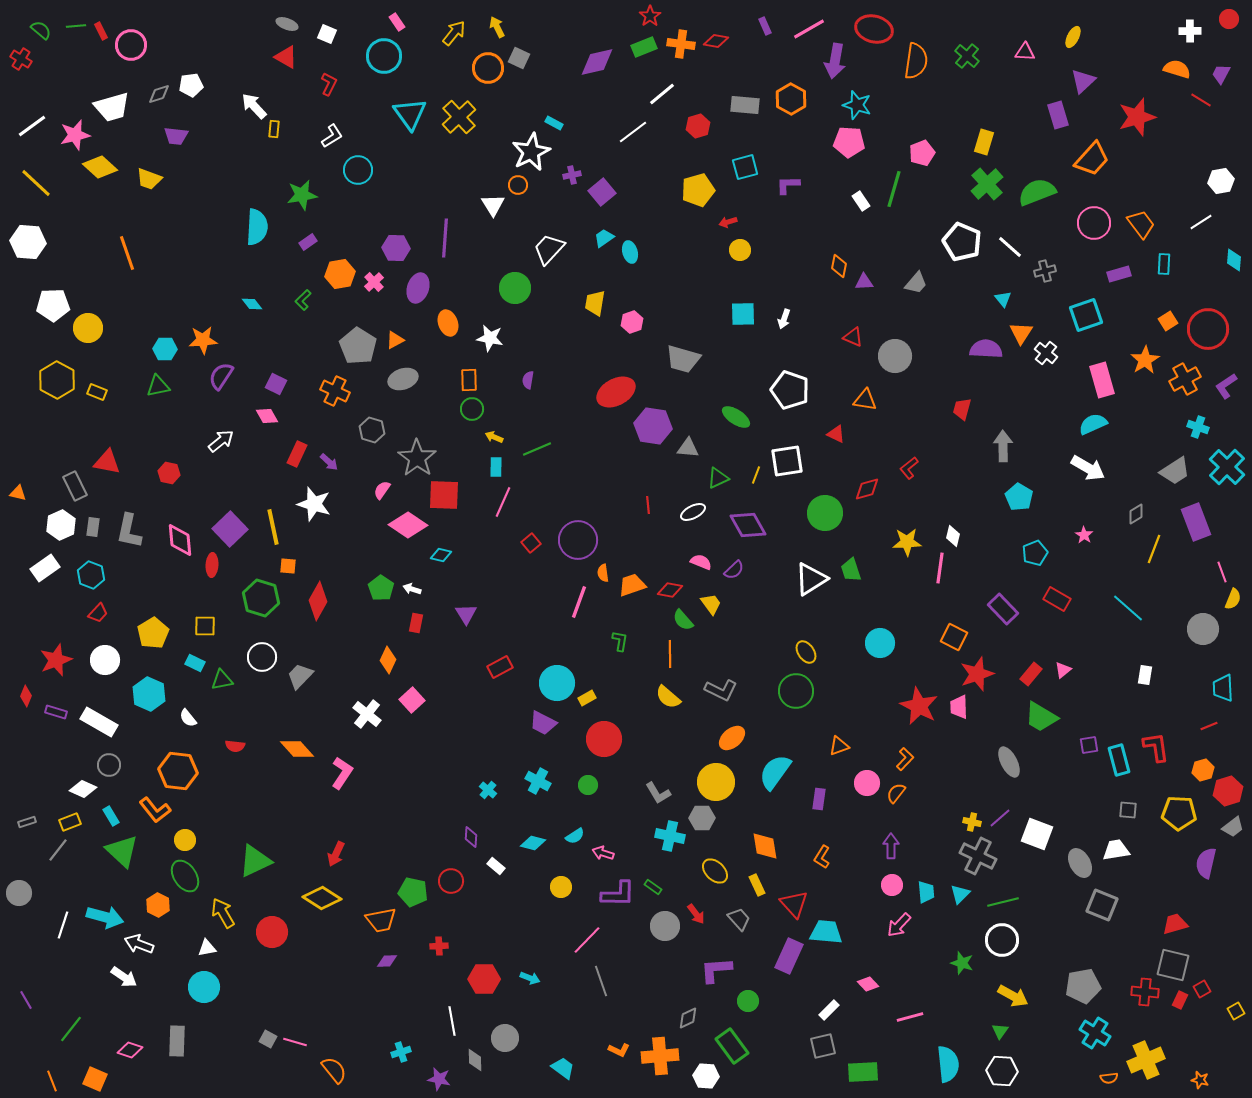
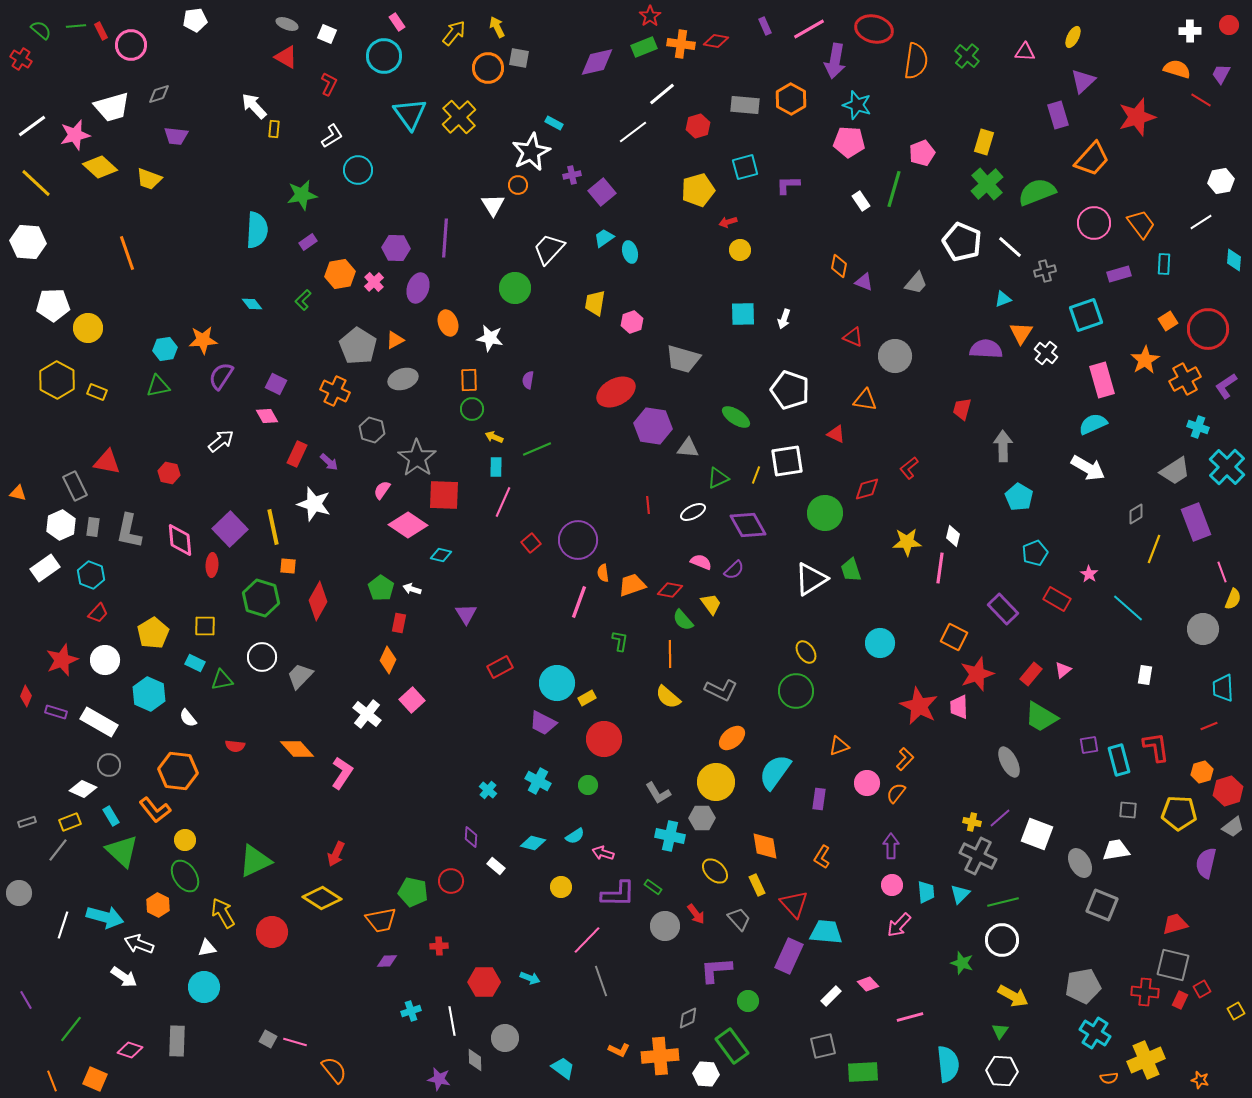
red circle at (1229, 19): moved 6 px down
gray square at (519, 58): rotated 15 degrees counterclockwise
white pentagon at (191, 85): moved 4 px right, 65 px up
cyan semicircle at (257, 227): moved 3 px down
purple triangle at (864, 282): rotated 24 degrees clockwise
cyan triangle at (1003, 299): rotated 48 degrees clockwise
cyan hexagon at (165, 349): rotated 10 degrees counterclockwise
pink star at (1084, 535): moved 5 px right, 39 px down
red rectangle at (416, 623): moved 17 px left
red star at (56, 660): moved 6 px right
orange hexagon at (1203, 770): moved 1 px left, 2 px down
red hexagon at (484, 979): moved 3 px down
white rectangle at (829, 1010): moved 2 px right, 14 px up
cyan cross at (401, 1052): moved 10 px right, 41 px up
white hexagon at (706, 1076): moved 2 px up
